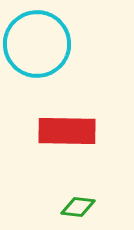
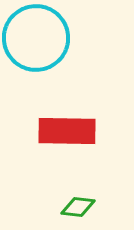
cyan circle: moved 1 px left, 6 px up
